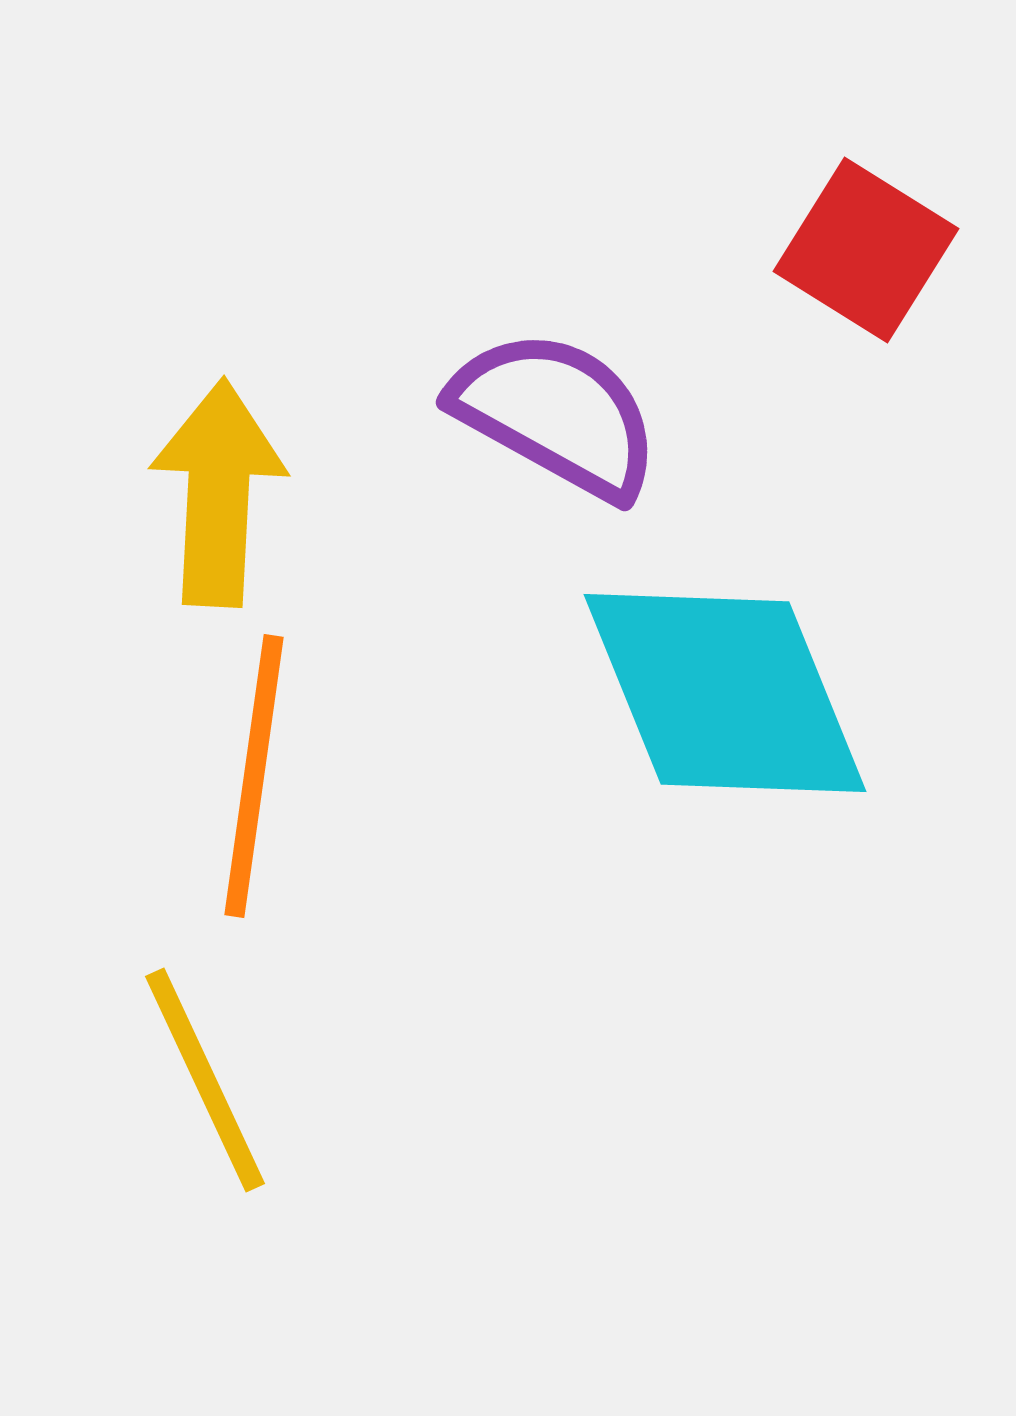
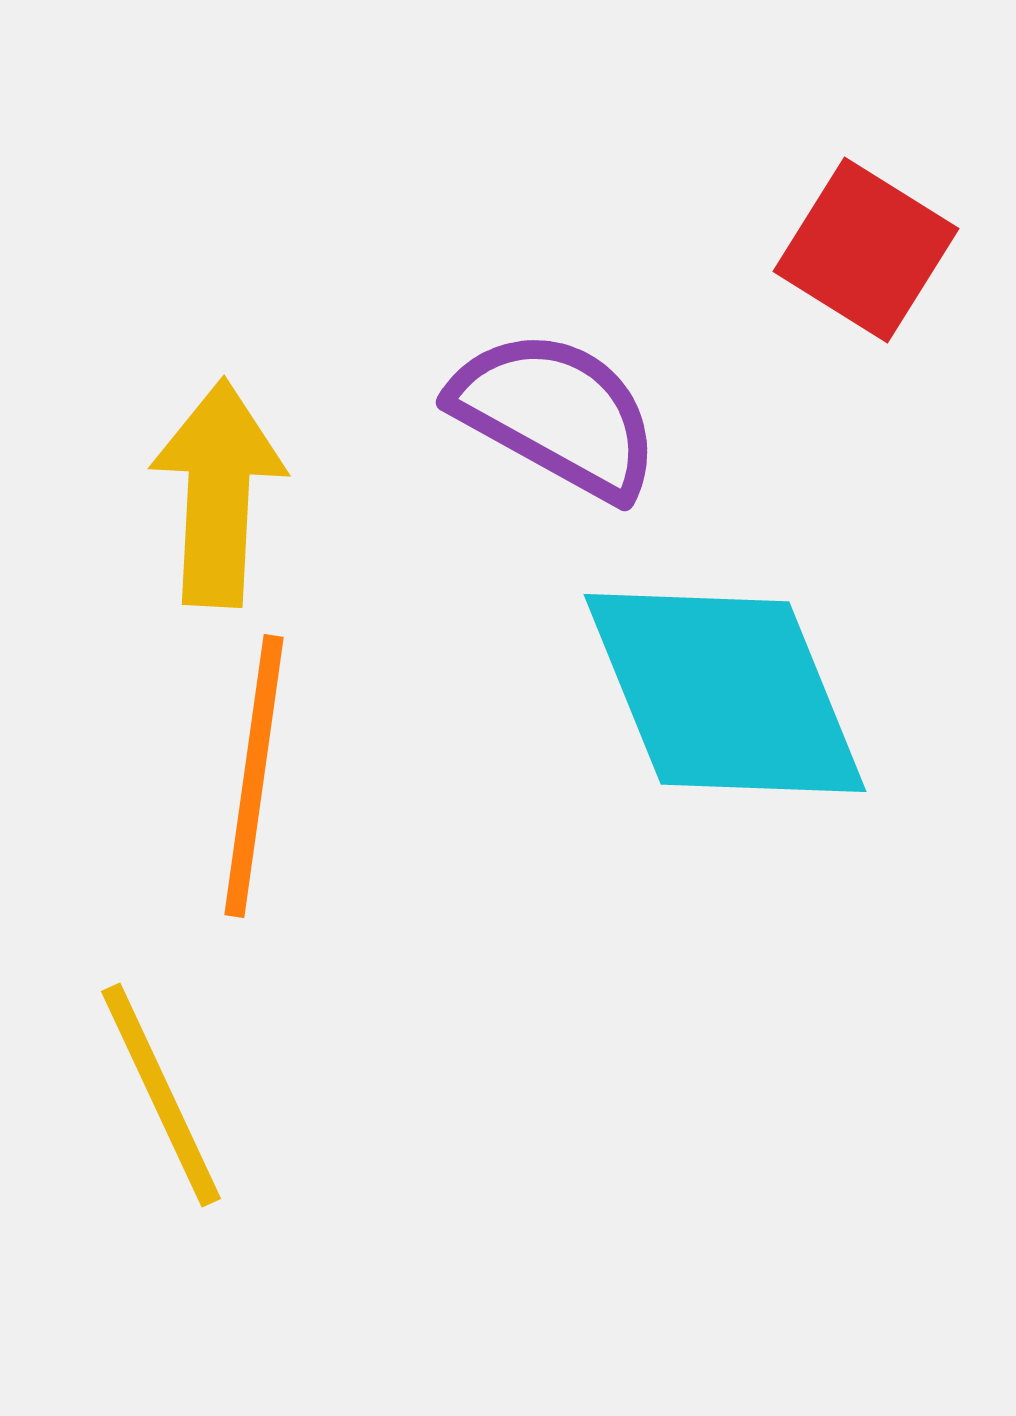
yellow line: moved 44 px left, 15 px down
